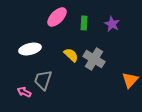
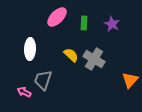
white ellipse: rotated 75 degrees counterclockwise
